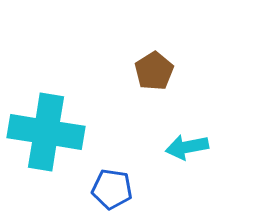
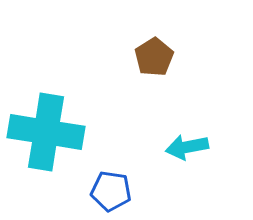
brown pentagon: moved 14 px up
blue pentagon: moved 1 px left, 2 px down
